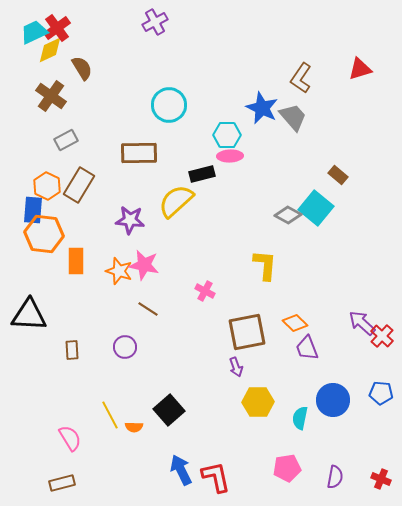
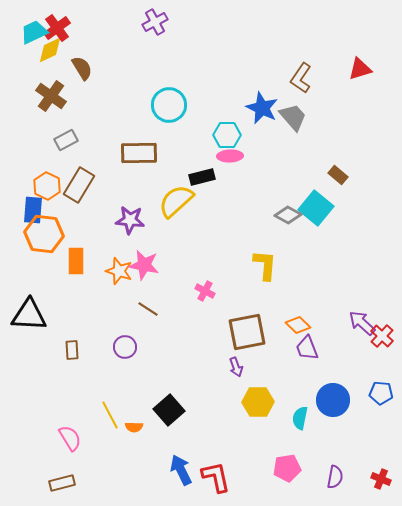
black rectangle at (202, 174): moved 3 px down
orange diamond at (295, 323): moved 3 px right, 2 px down
